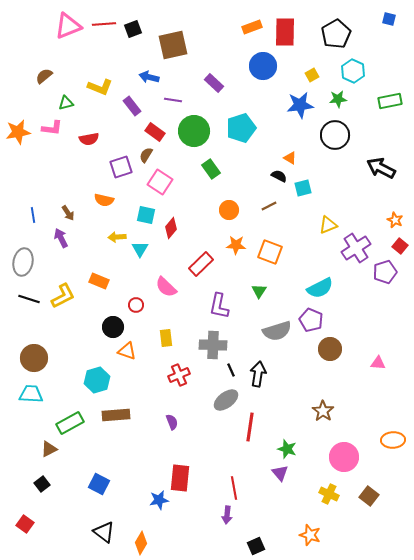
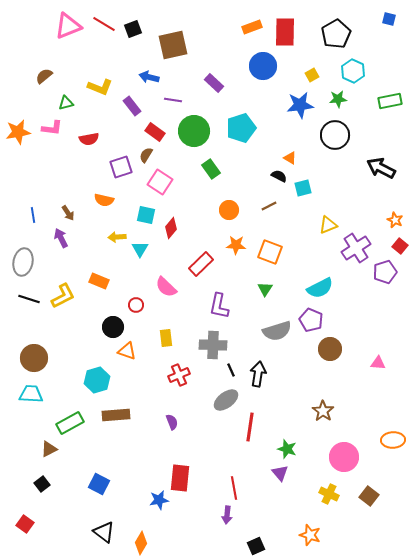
red line at (104, 24): rotated 35 degrees clockwise
green triangle at (259, 291): moved 6 px right, 2 px up
